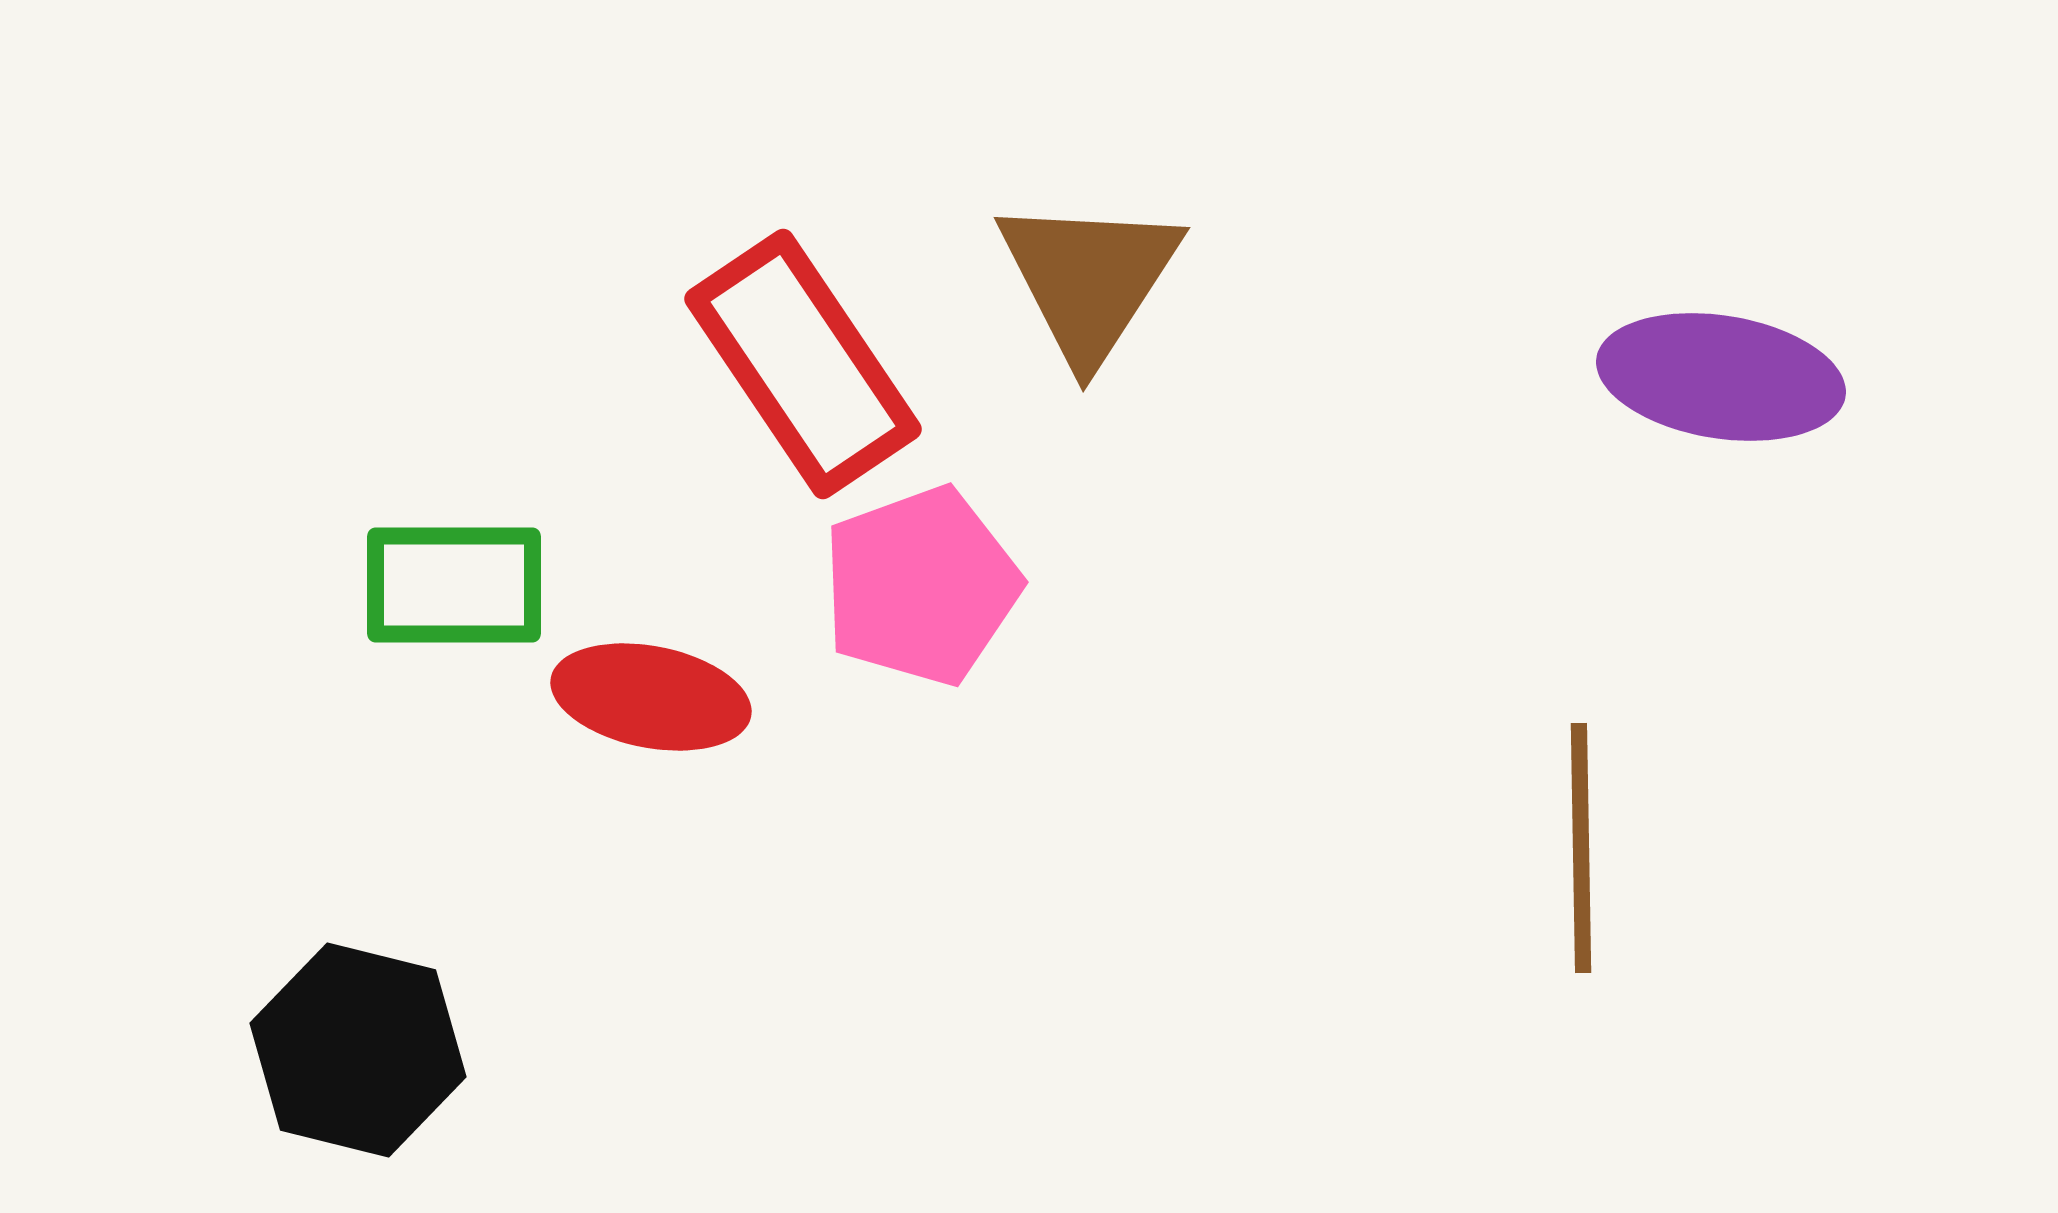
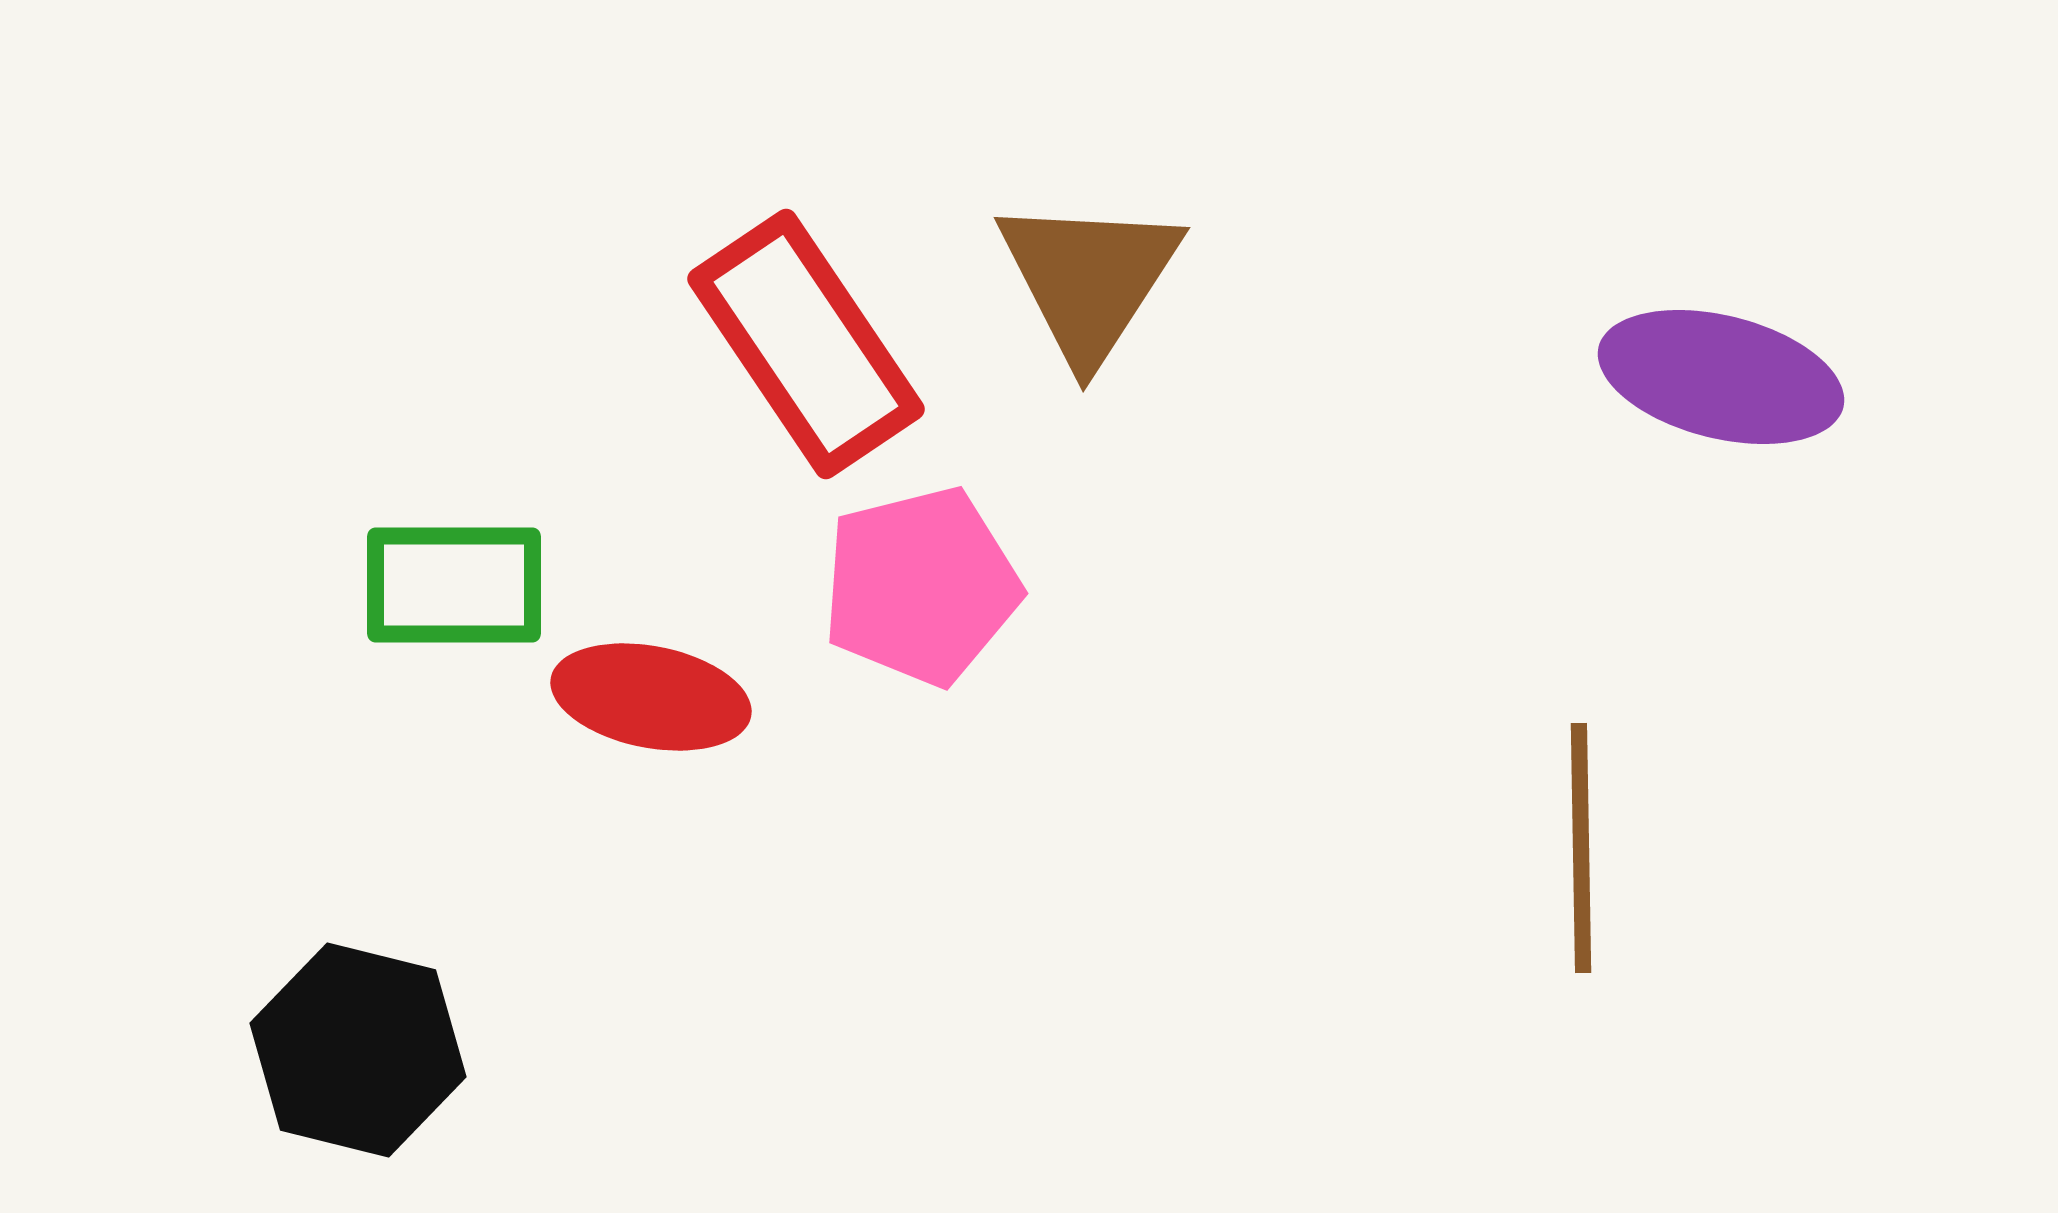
red rectangle: moved 3 px right, 20 px up
purple ellipse: rotated 5 degrees clockwise
pink pentagon: rotated 6 degrees clockwise
